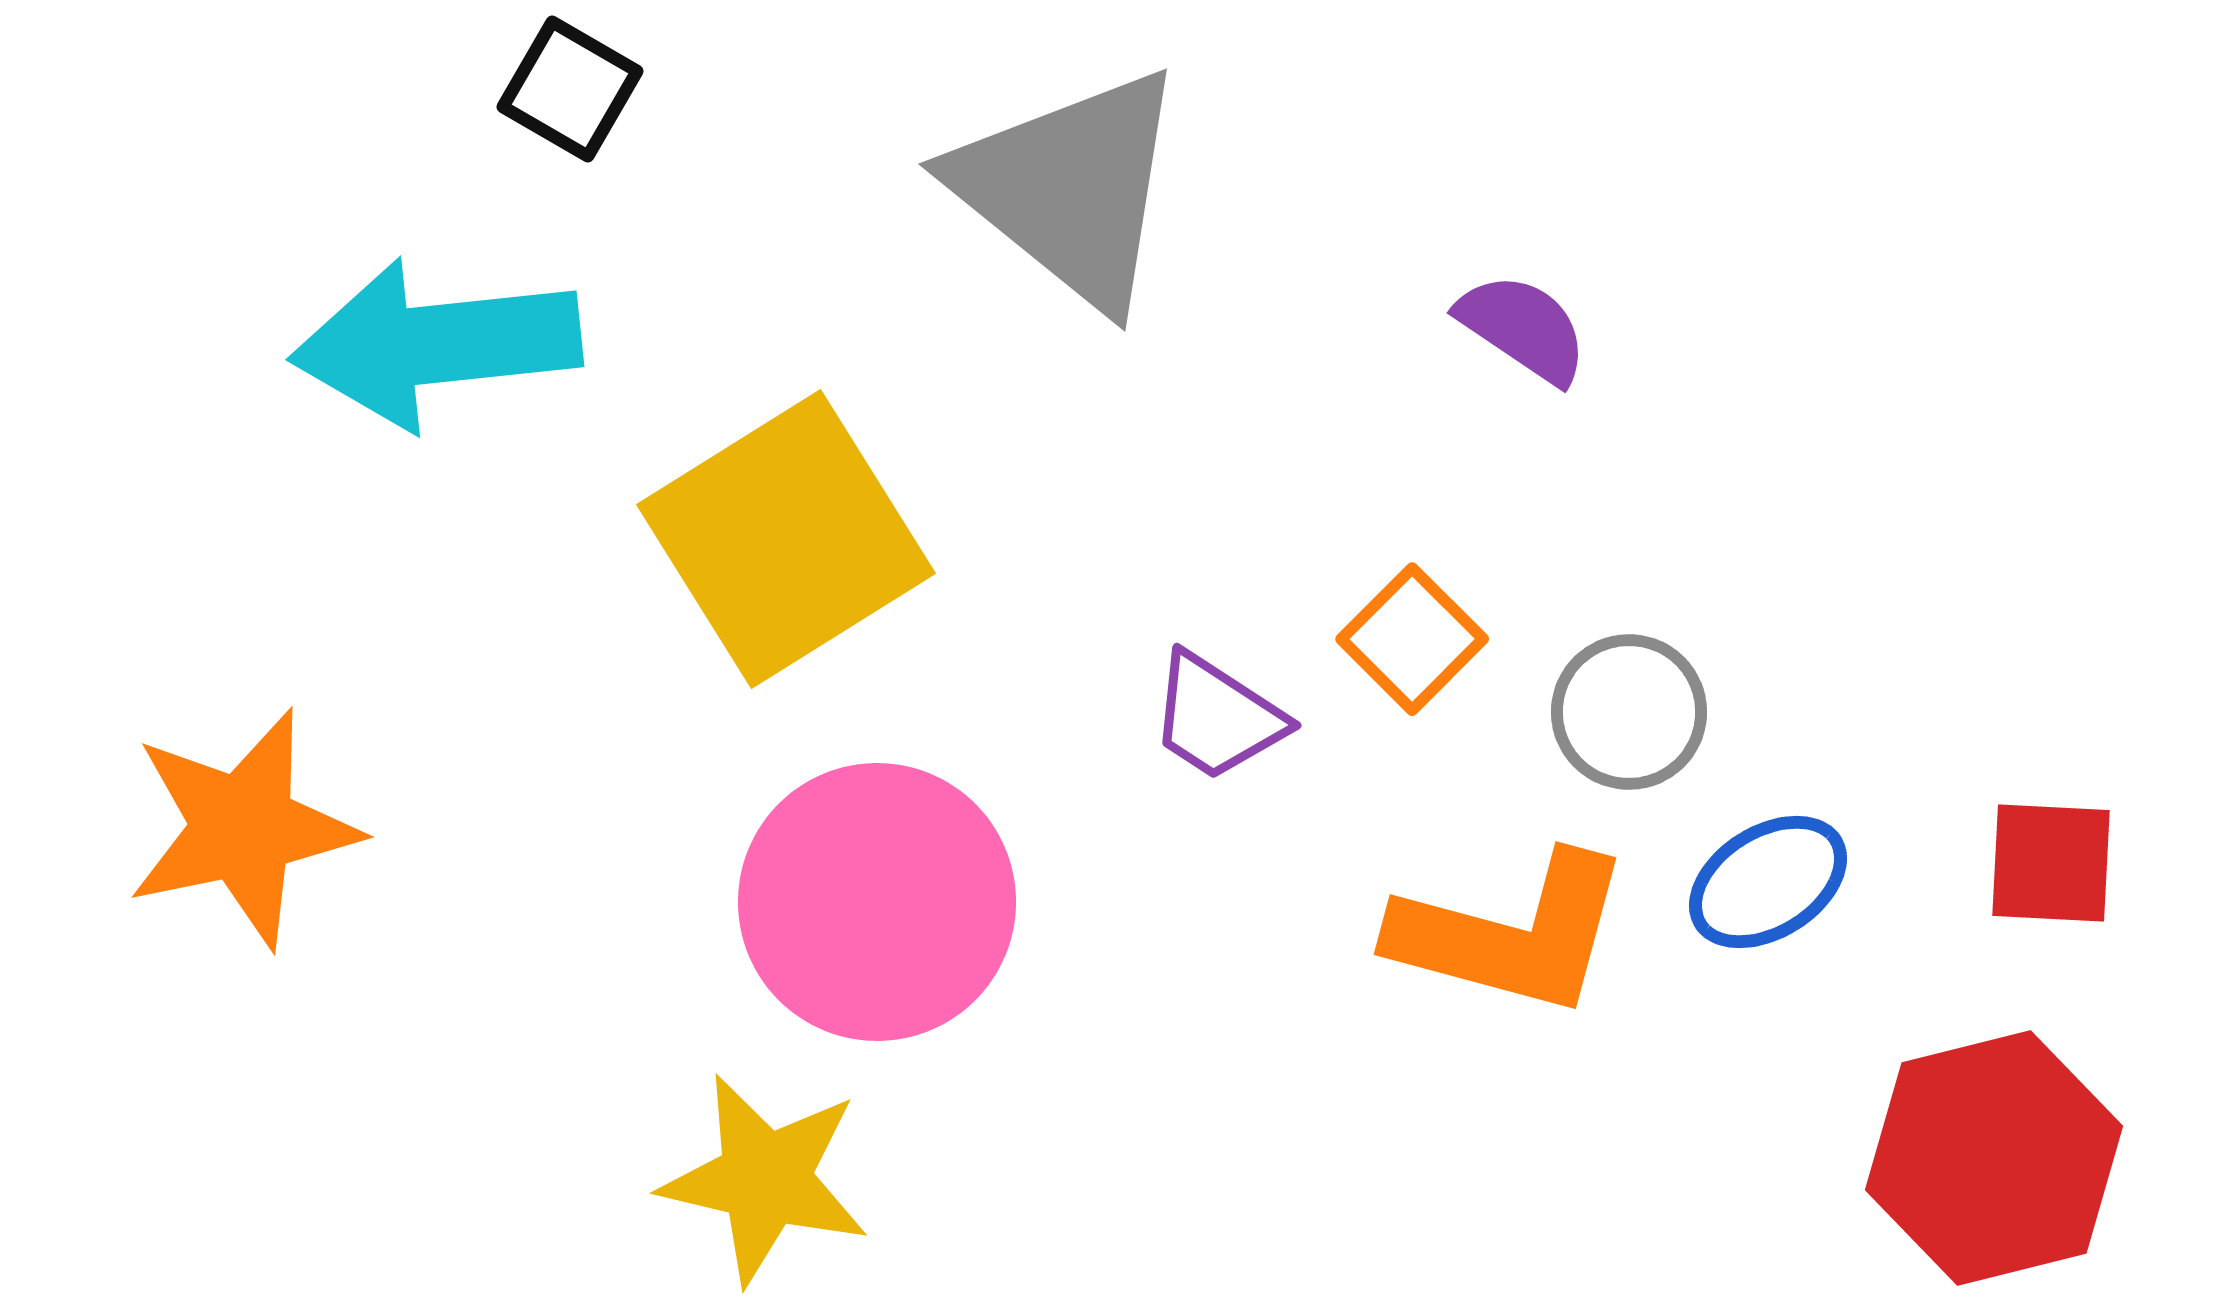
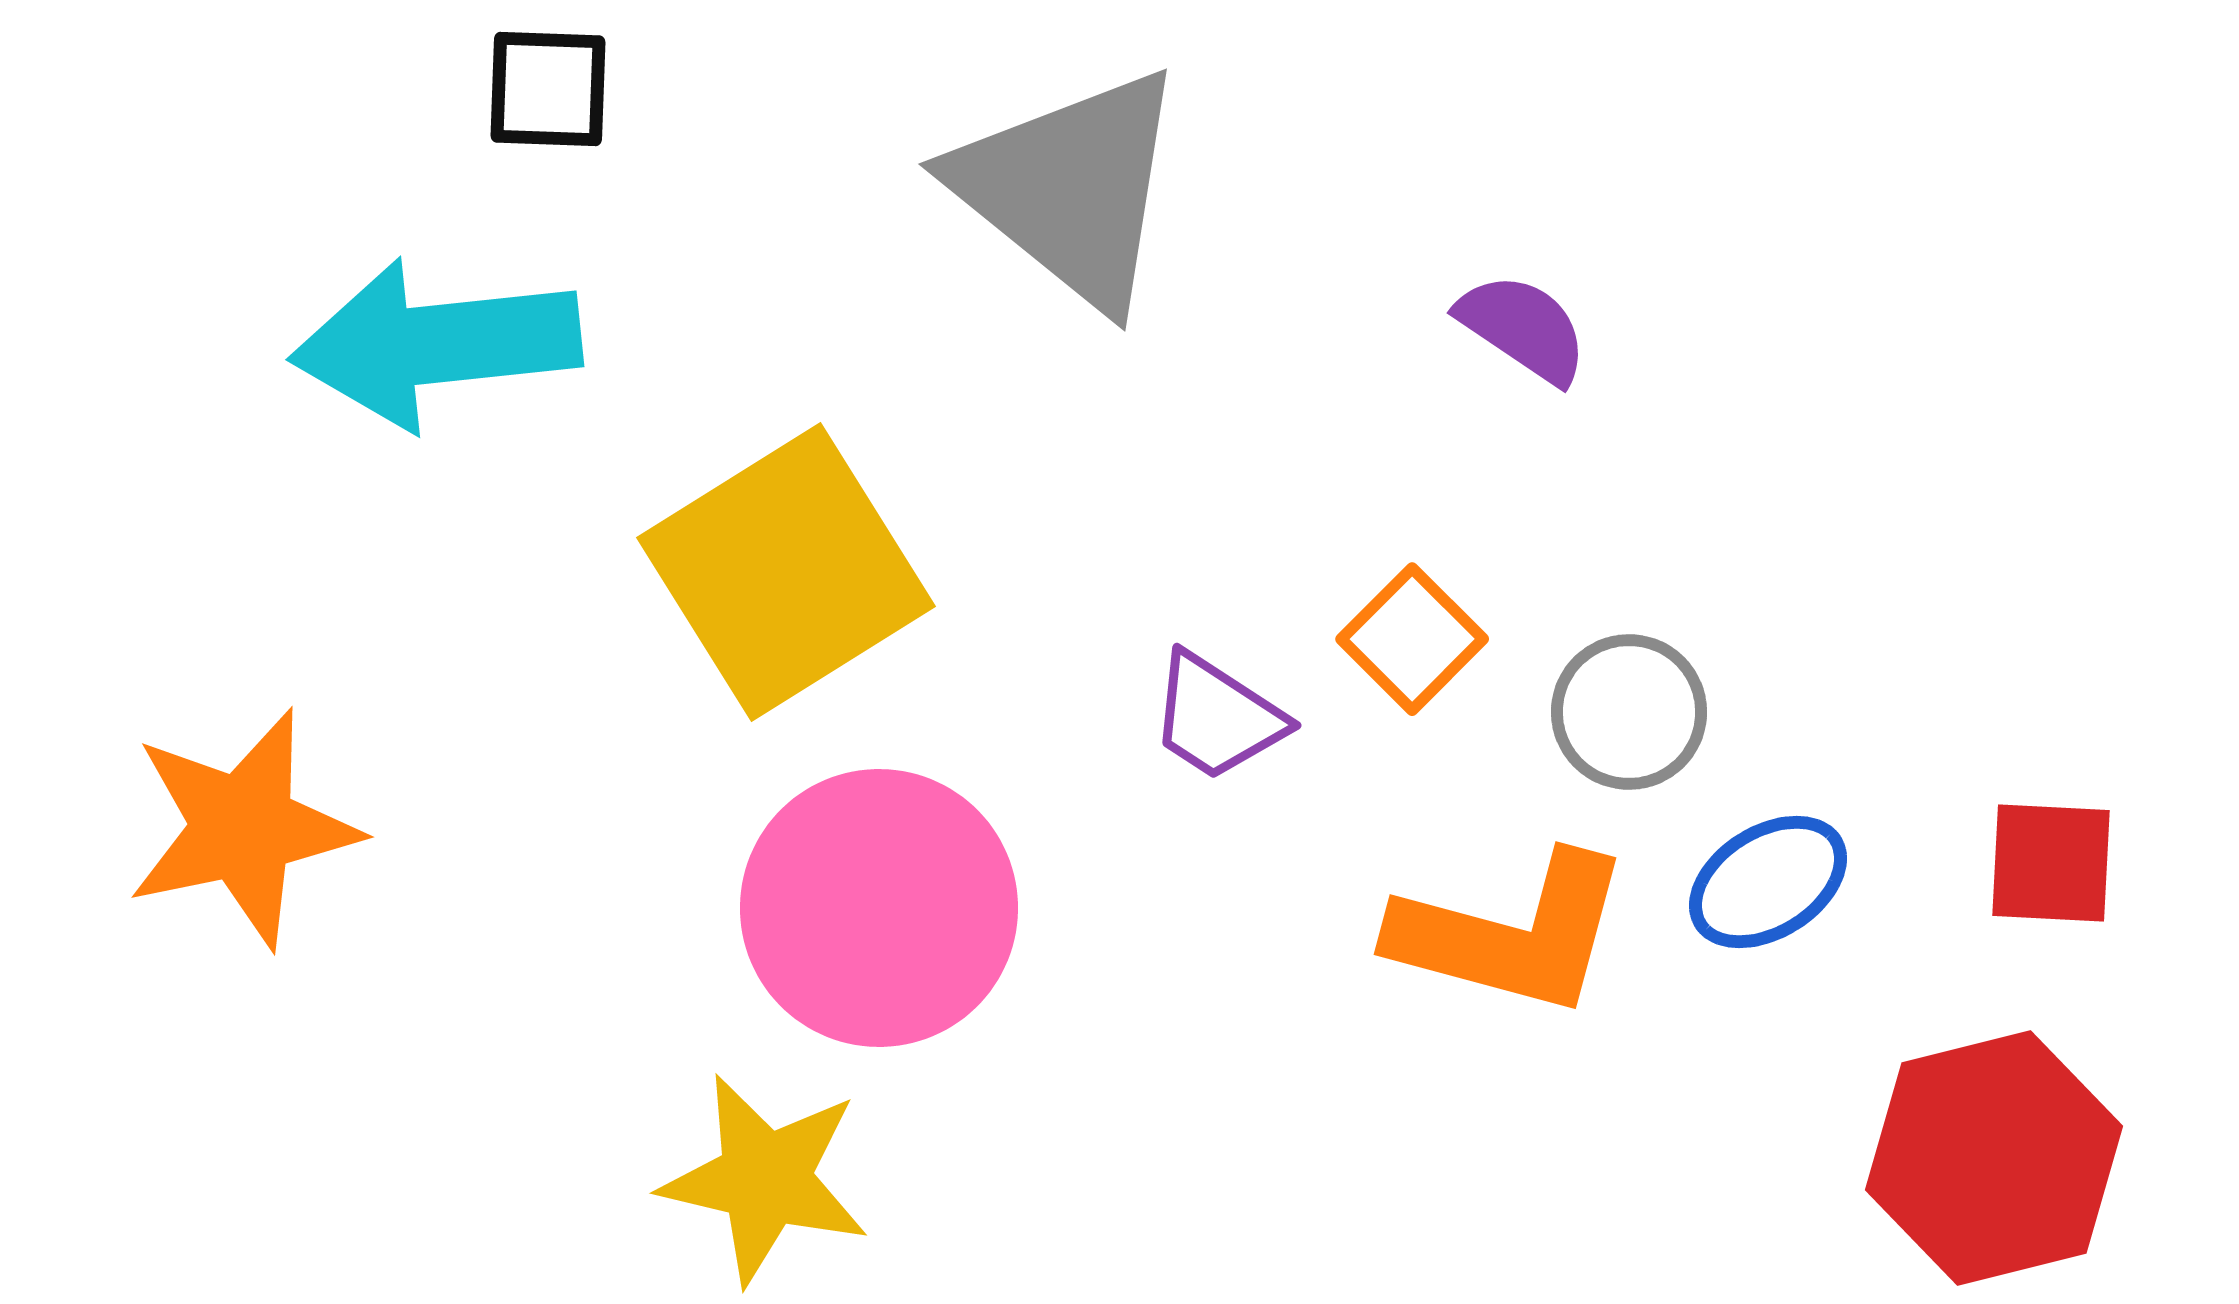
black square: moved 22 px left; rotated 28 degrees counterclockwise
yellow square: moved 33 px down
pink circle: moved 2 px right, 6 px down
